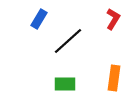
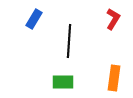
blue rectangle: moved 5 px left
black line: moved 1 px right; rotated 44 degrees counterclockwise
green rectangle: moved 2 px left, 2 px up
